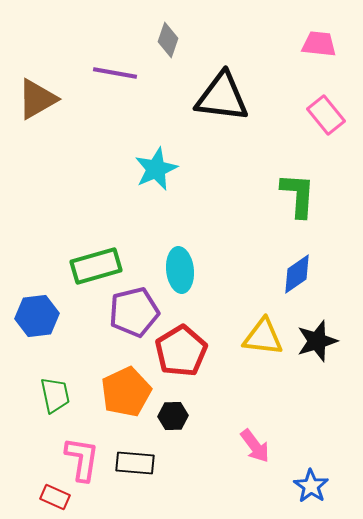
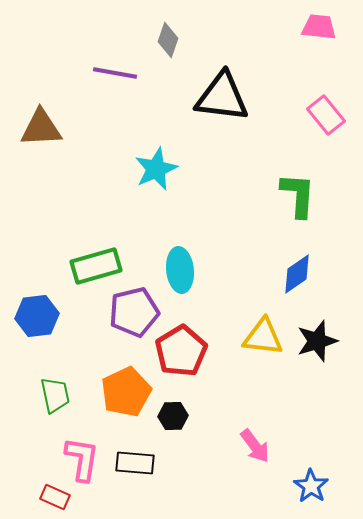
pink trapezoid: moved 17 px up
brown triangle: moved 4 px right, 29 px down; rotated 27 degrees clockwise
